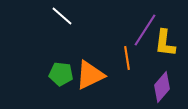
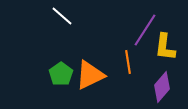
yellow L-shape: moved 4 px down
orange line: moved 1 px right, 4 px down
green pentagon: rotated 30 degrees clockwise
